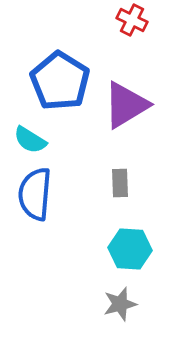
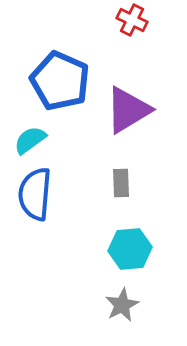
blue pentagon: rotated 8 degrees counterclockwise
purple triangle: moved 2 px right, 5 px down
cyan semicircle: rotated 112 degrees clockwise
gray rectangle: moved 1 px right
cyan hexagon: rotated 9 degrees counterclockwise
gray star: moved 2 px right, 1 px down; rotated 12 degrees counterclockwise
